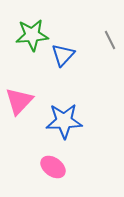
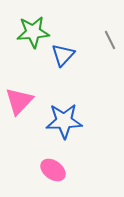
green star: moved 1 px right, 3 px up
pink ellipse: moved 3 px down
